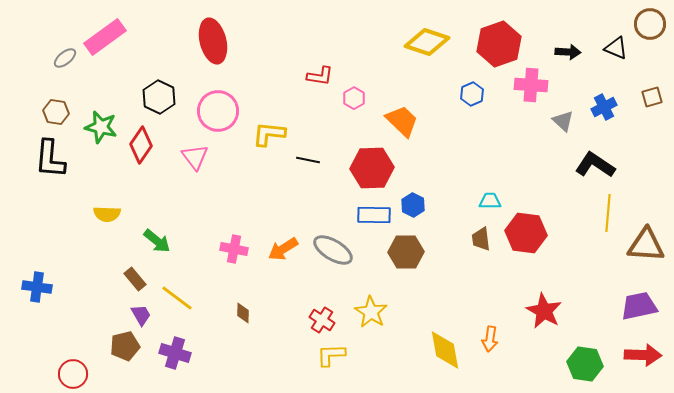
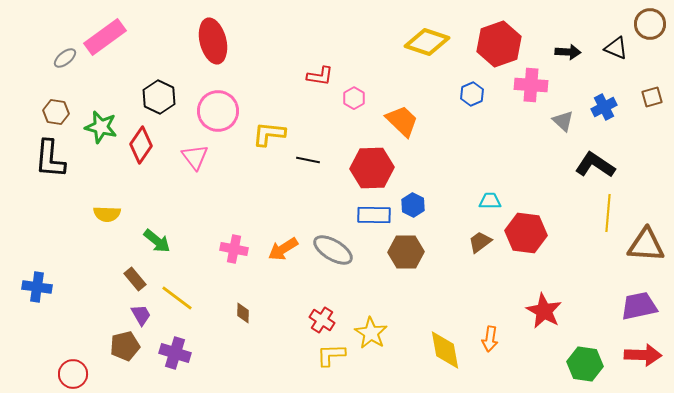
brown trapezoid at (481, 239): moved 1 px left, 3 px down; rotated 60 degrees clockwise
yellow star at (371, 312): moved 21 px down
